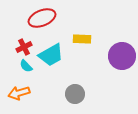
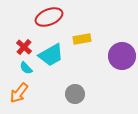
red ellipse: moved 7 px right, 1 px up
yellow rectangle: rotated 12 degrees counterclockwise
red cross: rotated 21 degrees counterclockwise
cyan semicircle: moved 2 px down
orange arrow: rotated 35 degrees counterclockwise
